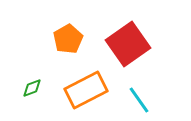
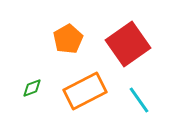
orange rectangle: moved 1 px left, 1 px down
